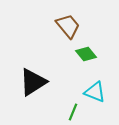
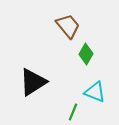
green diamond: rotated 70 degrees clockwise
